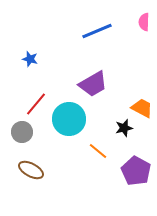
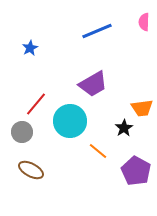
blue star: moved 11 px up; rotated 28 degrees clockwise
orange trapezoid: rotated 145 degrees clockwise
cyan circle: moved 1 px right, 2 px down
black star: rotated 18 degrees counterclockwise
